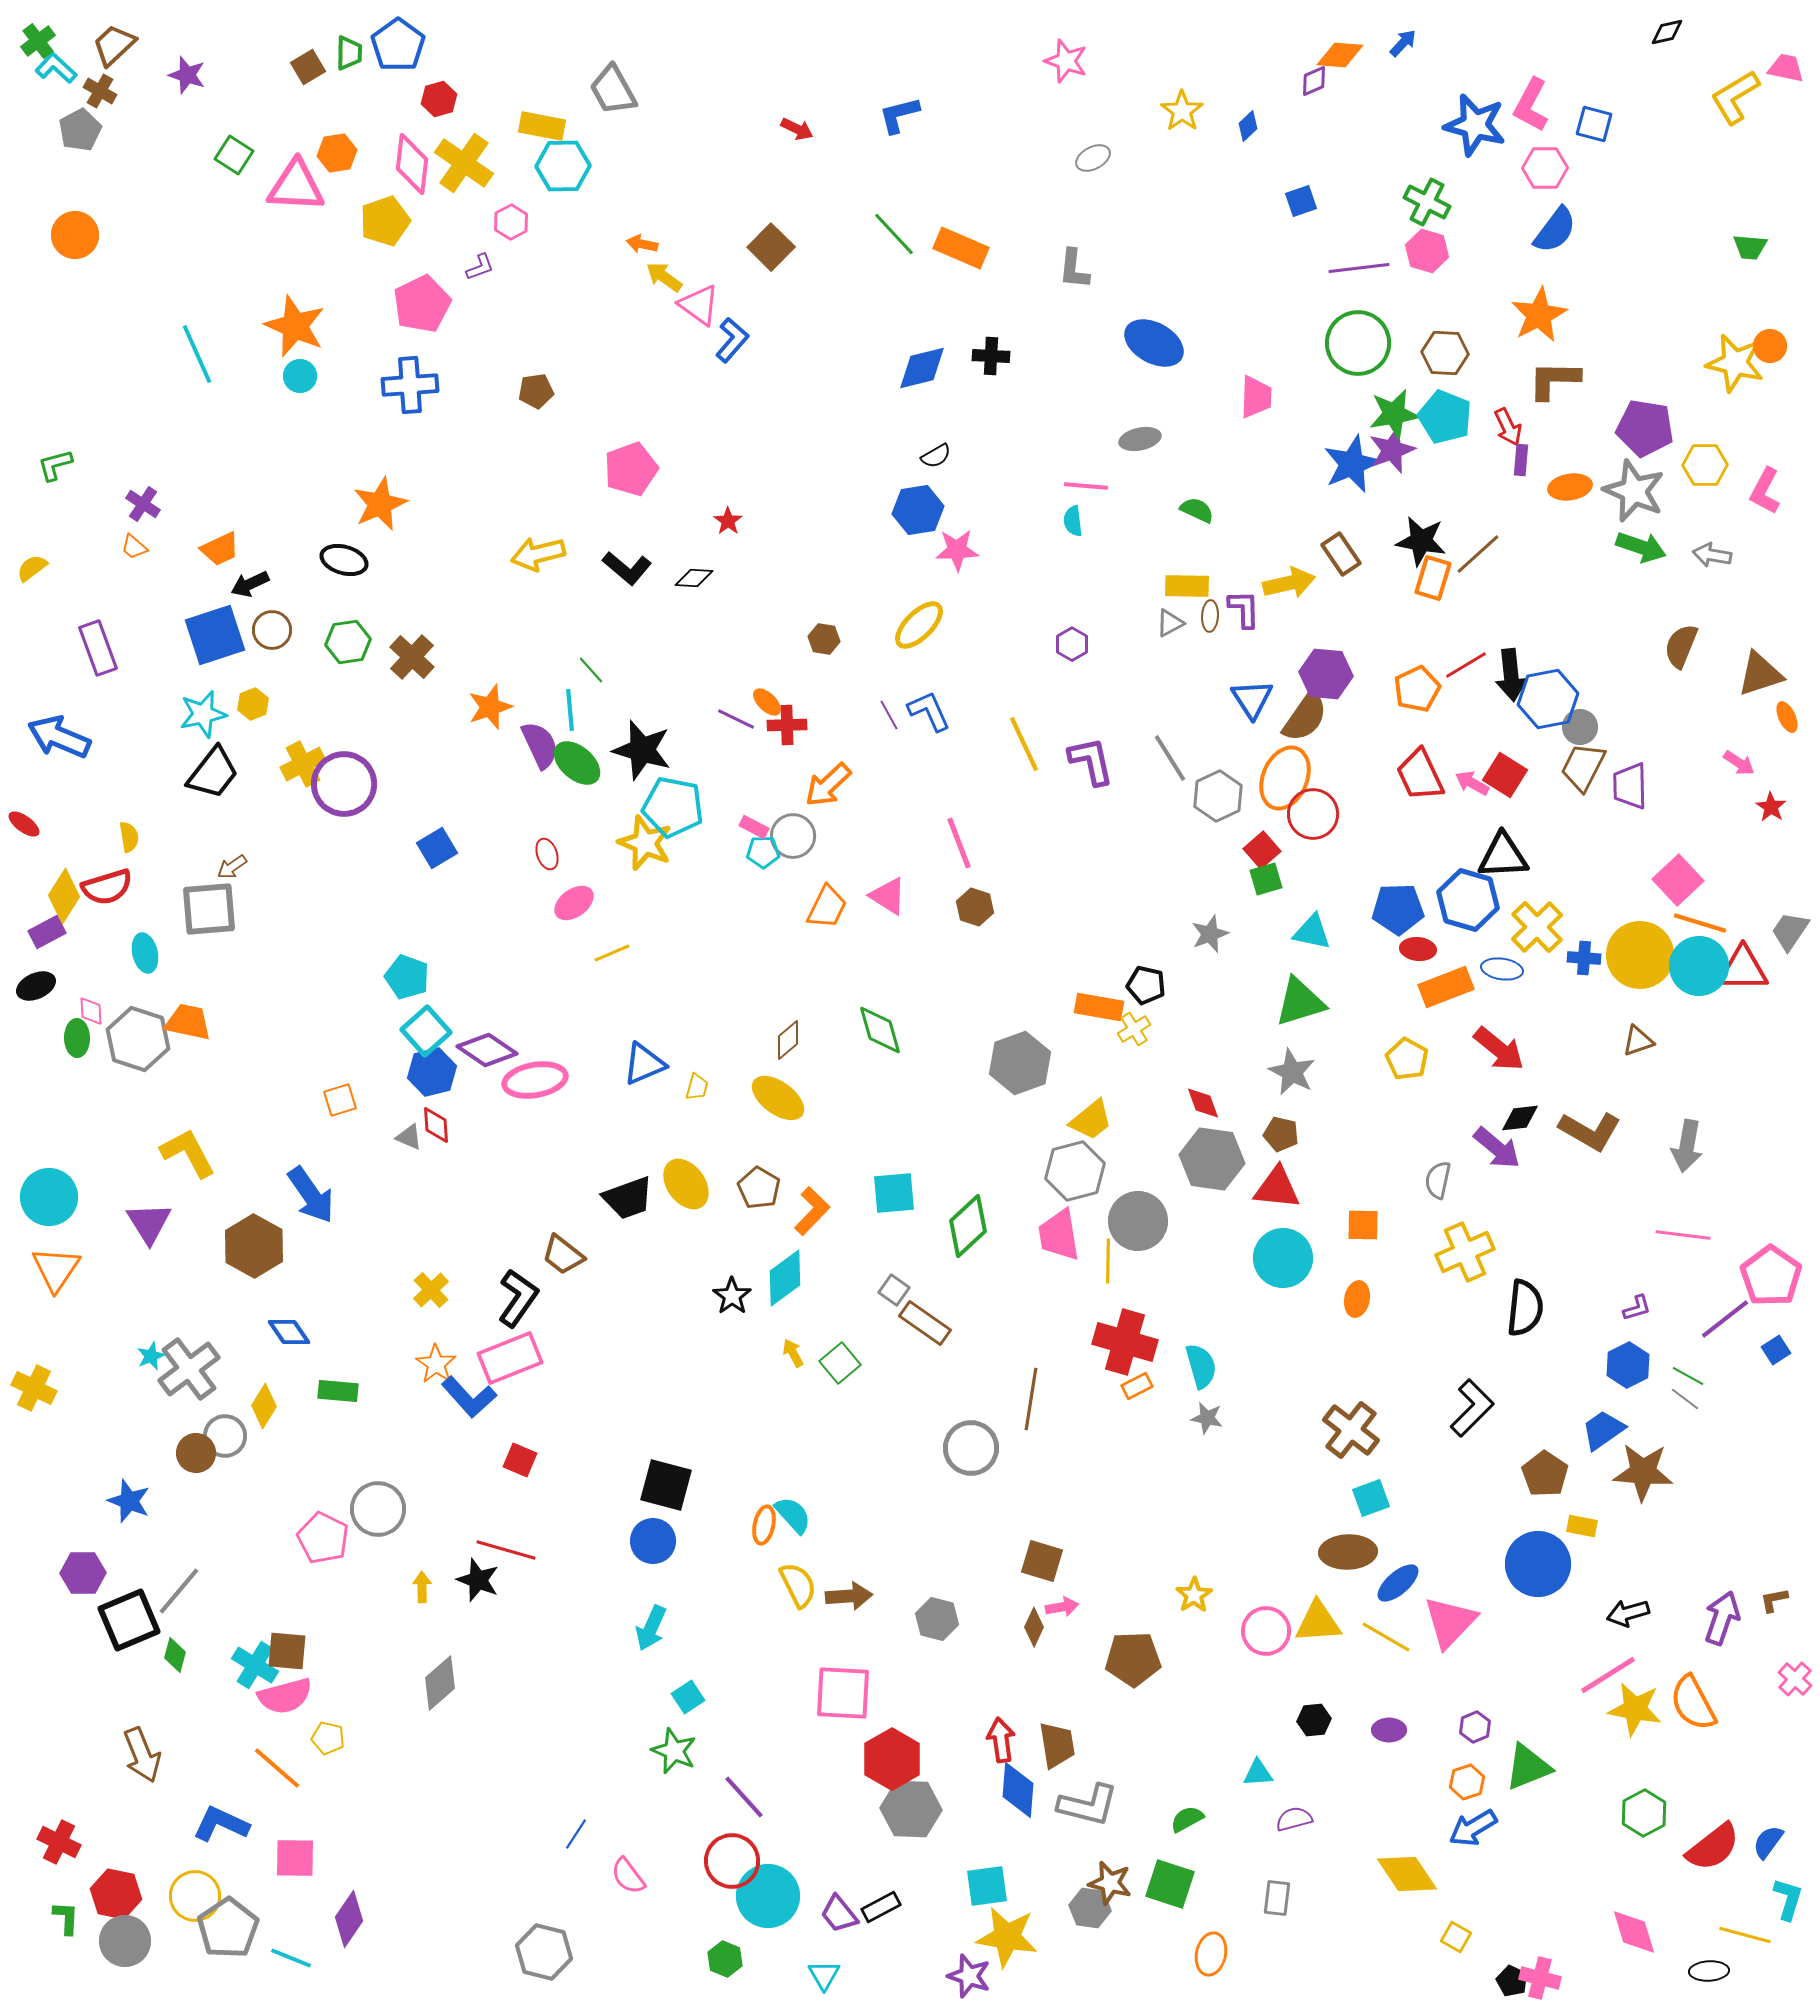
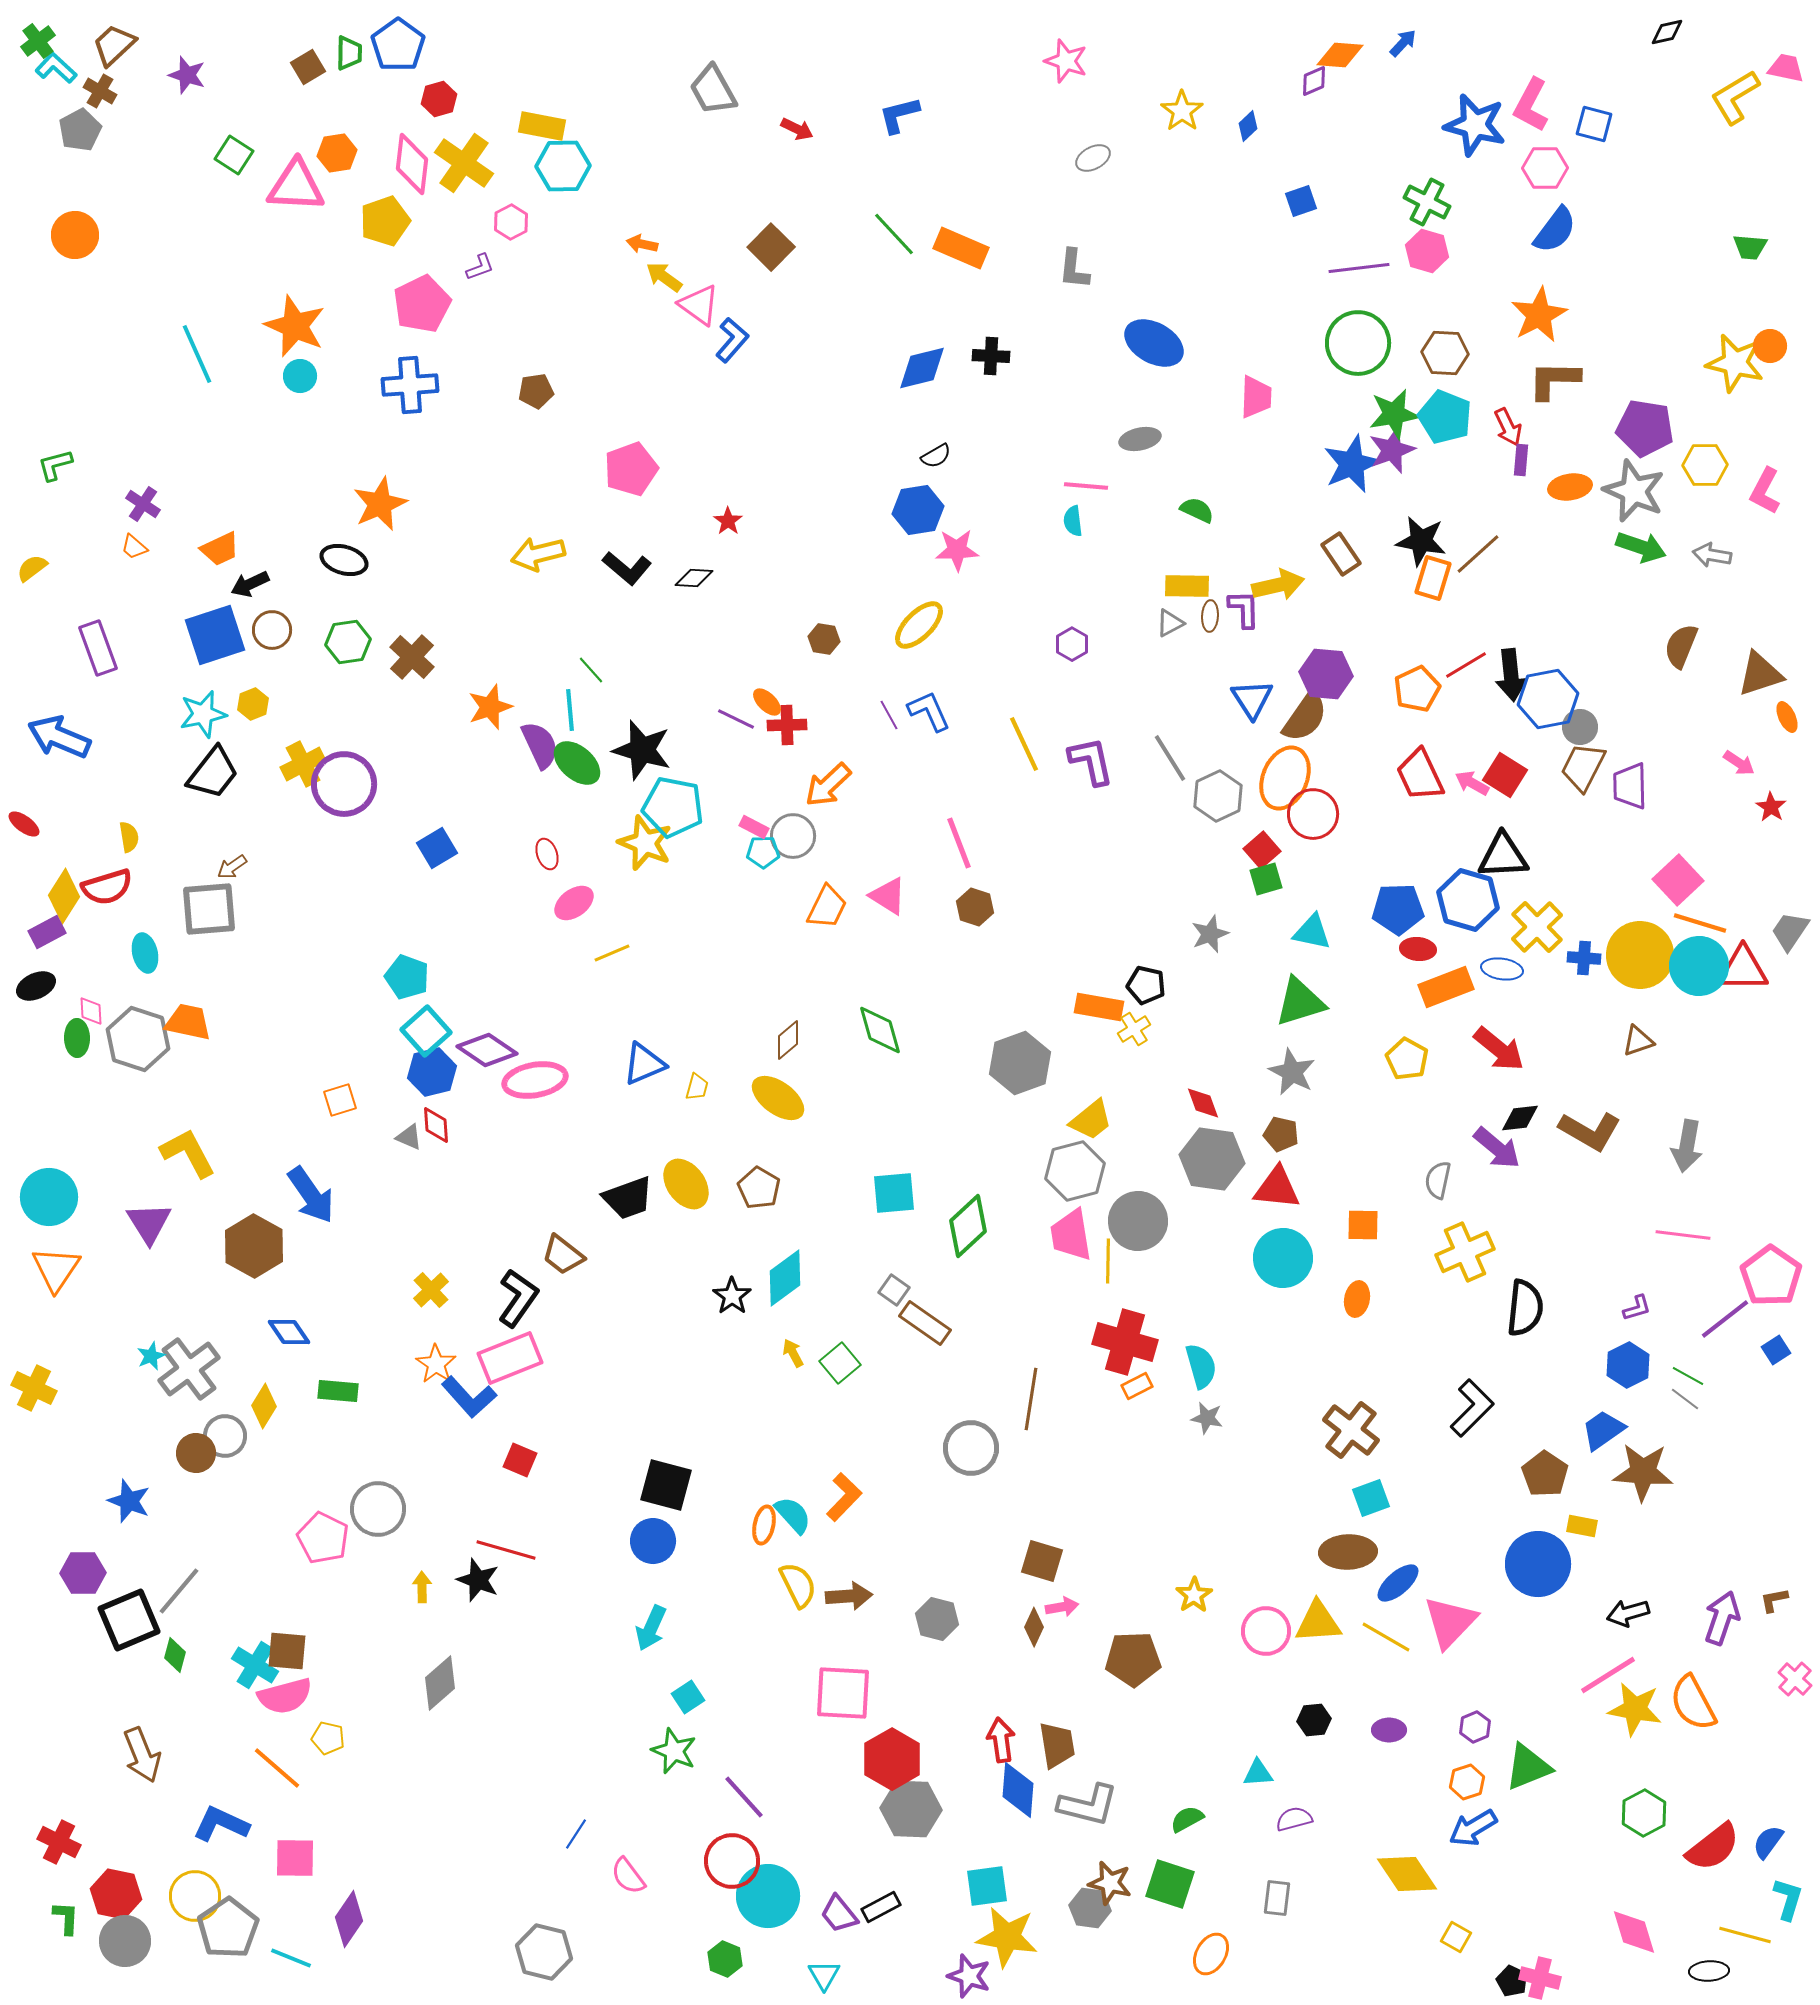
gray trapezoid at (613, 90): moved 100 px right
yellow arrow at (1289, 583): moved 11 px left, 2 px down
orange L-shape at (812, 1211): moved 32 px right, 286 px down
pink trapezoid at (1059, 1235): moved 12 px right
orange ellipse at (1211, 1954): rotated 18 degrees clockwise
